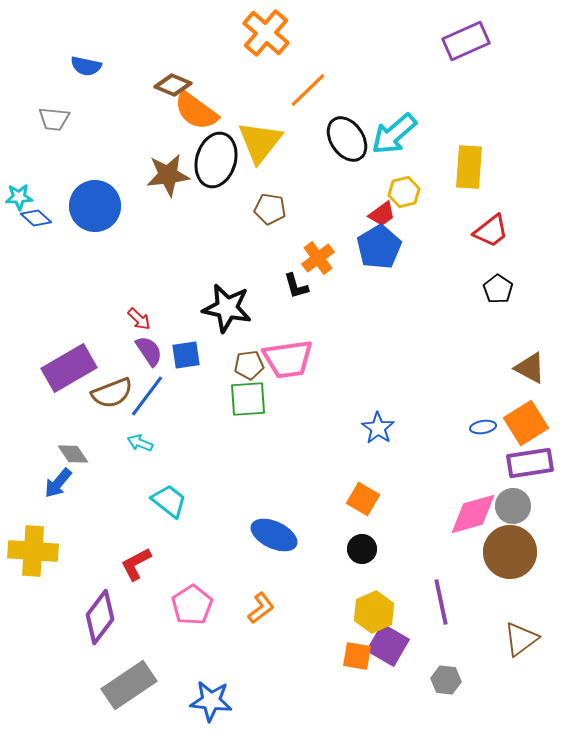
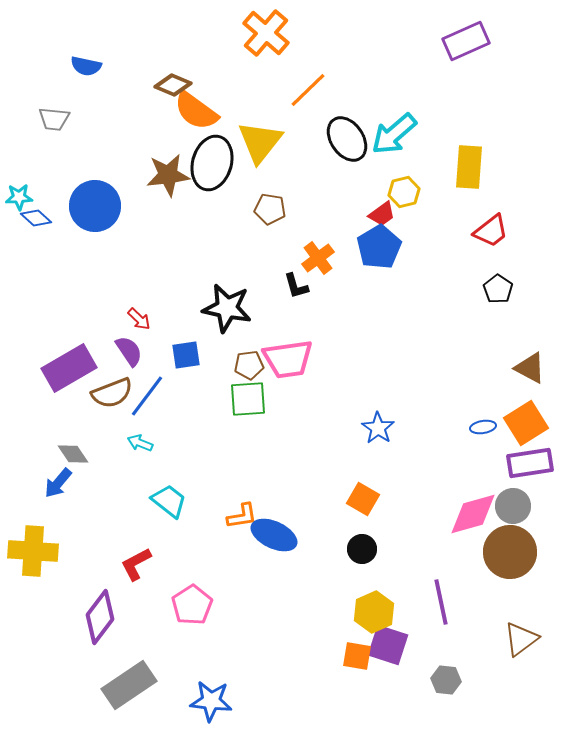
black ellipse at (216, 160): moved 4 px left, 3 px down
purple semicircle at (149, 351): moved 20 px left
orange L-shape at (261, 608): moved 19 px left, 92 px up; rotated 28 degrees clockwise
purple square at (388, 645): rotated 12 degrees counterclockwise
